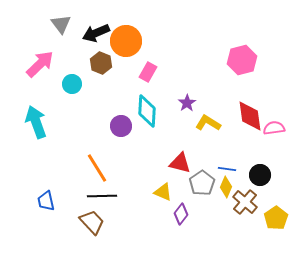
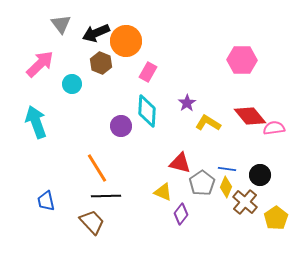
pink hexagon: rotated 16 degrees clockwise
red diamond: rotated 32 degrees counterclockwise
black line: moved 4 px right
